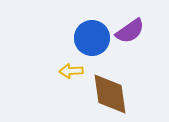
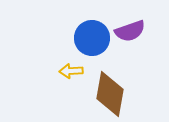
purple semicircle: rotated 16 degrees clockwise
brown diamond: rotated 18 degrees clockwise
